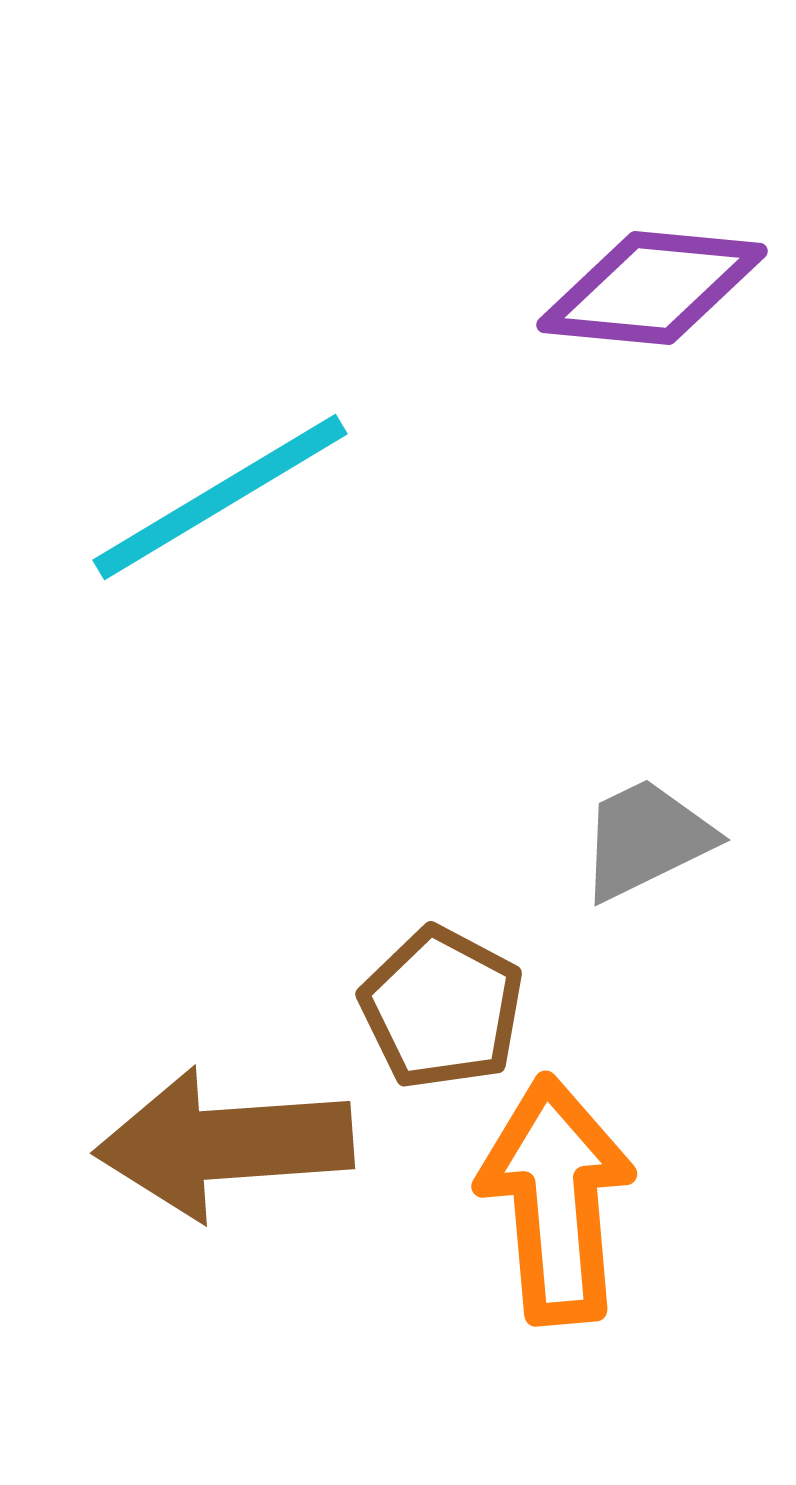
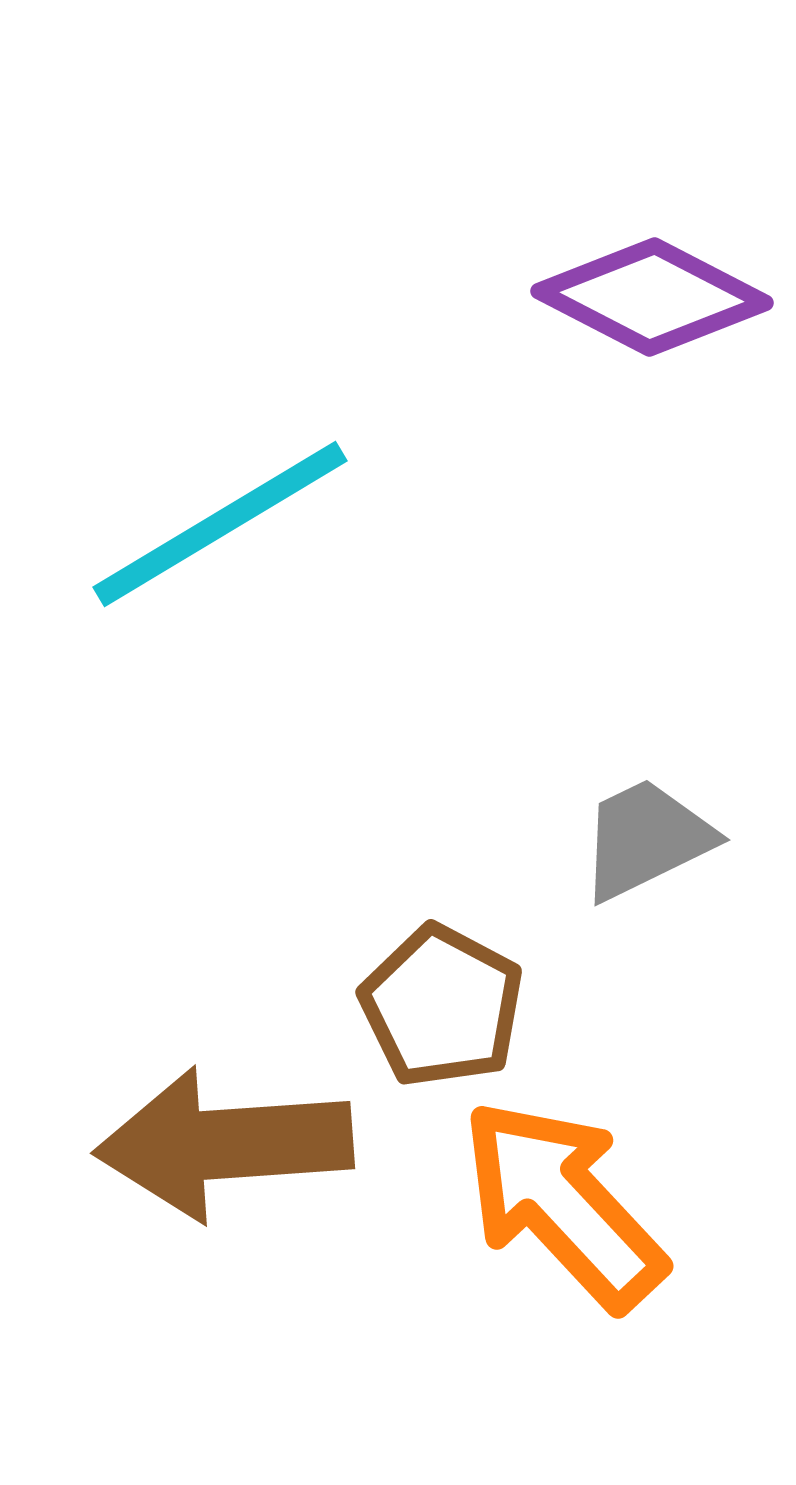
purple diamond: moved 9 px down; rotated 22 degrees clockwise
cyan line: moved 27 px down
brown pentagon: moved 2 px up
orange arrow: moved 7 px right, 4 px down; rotated 38 degrees counterclockwise
